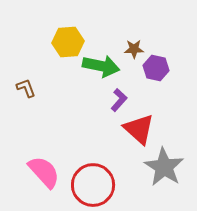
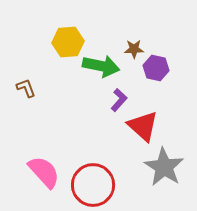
red triangle: moved 4 px right, 3 px up
